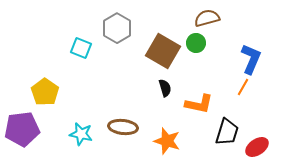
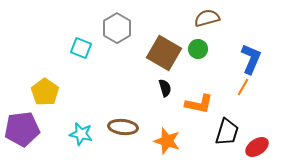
green circle: moved 2 px right, 6 px down
brown square: moved 1 px right, 2 px down
